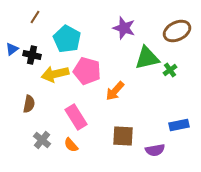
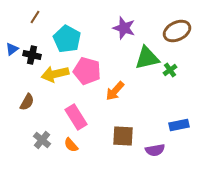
brown semicircle: moved 2 px left, 2 px up; rotated 18 degrees clockwise
